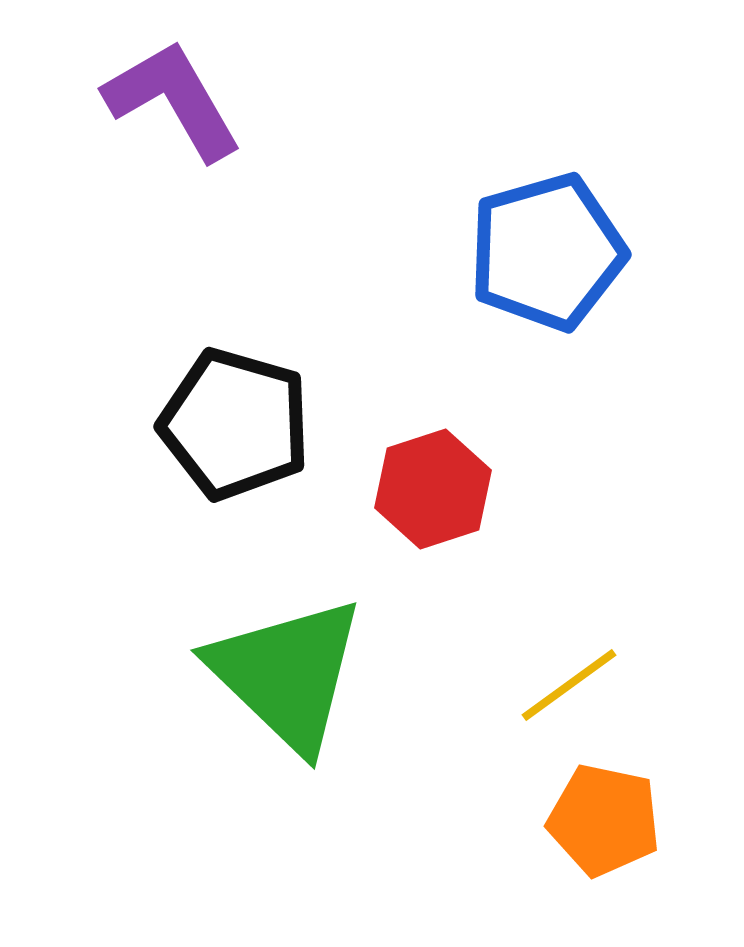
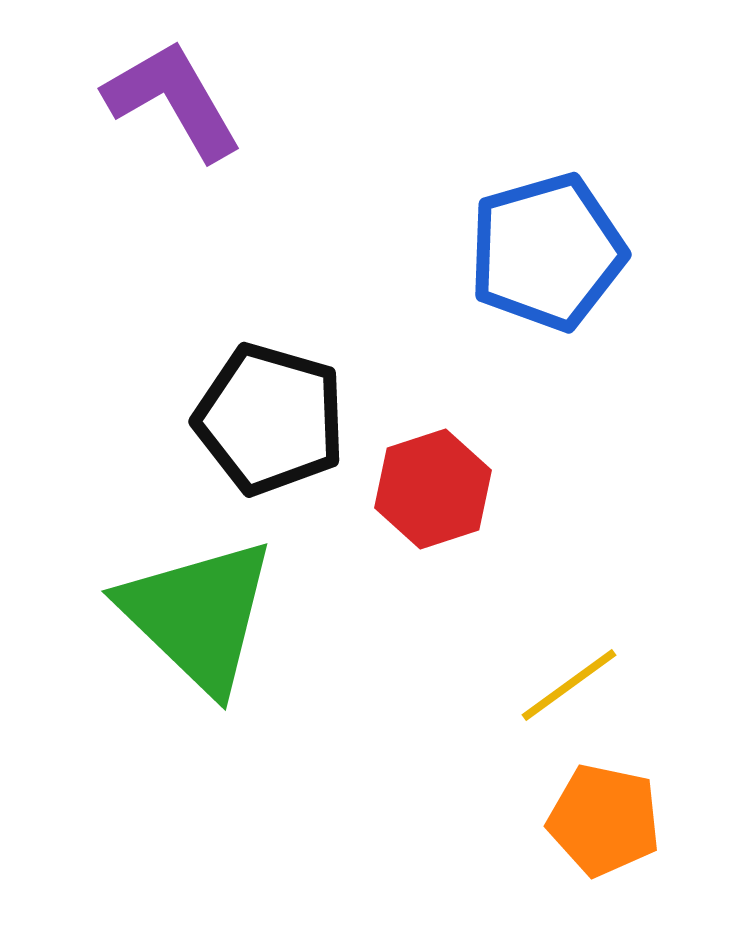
black pentagon: moved 35 px right, 5 px up
green triangle: moved 89 px left, 59 px up
